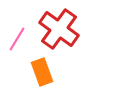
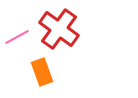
pink line: moved 2 px up; rotated 30 degrees clockwise
